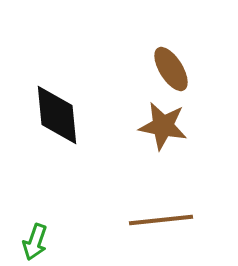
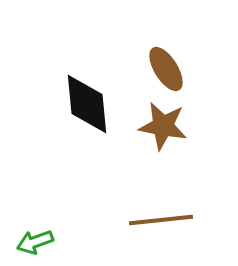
brown ellipse: moved 5 px left
black diamond: moved 30 px right, 11 px up
green arrow: rotated 51 degrees clockwise
